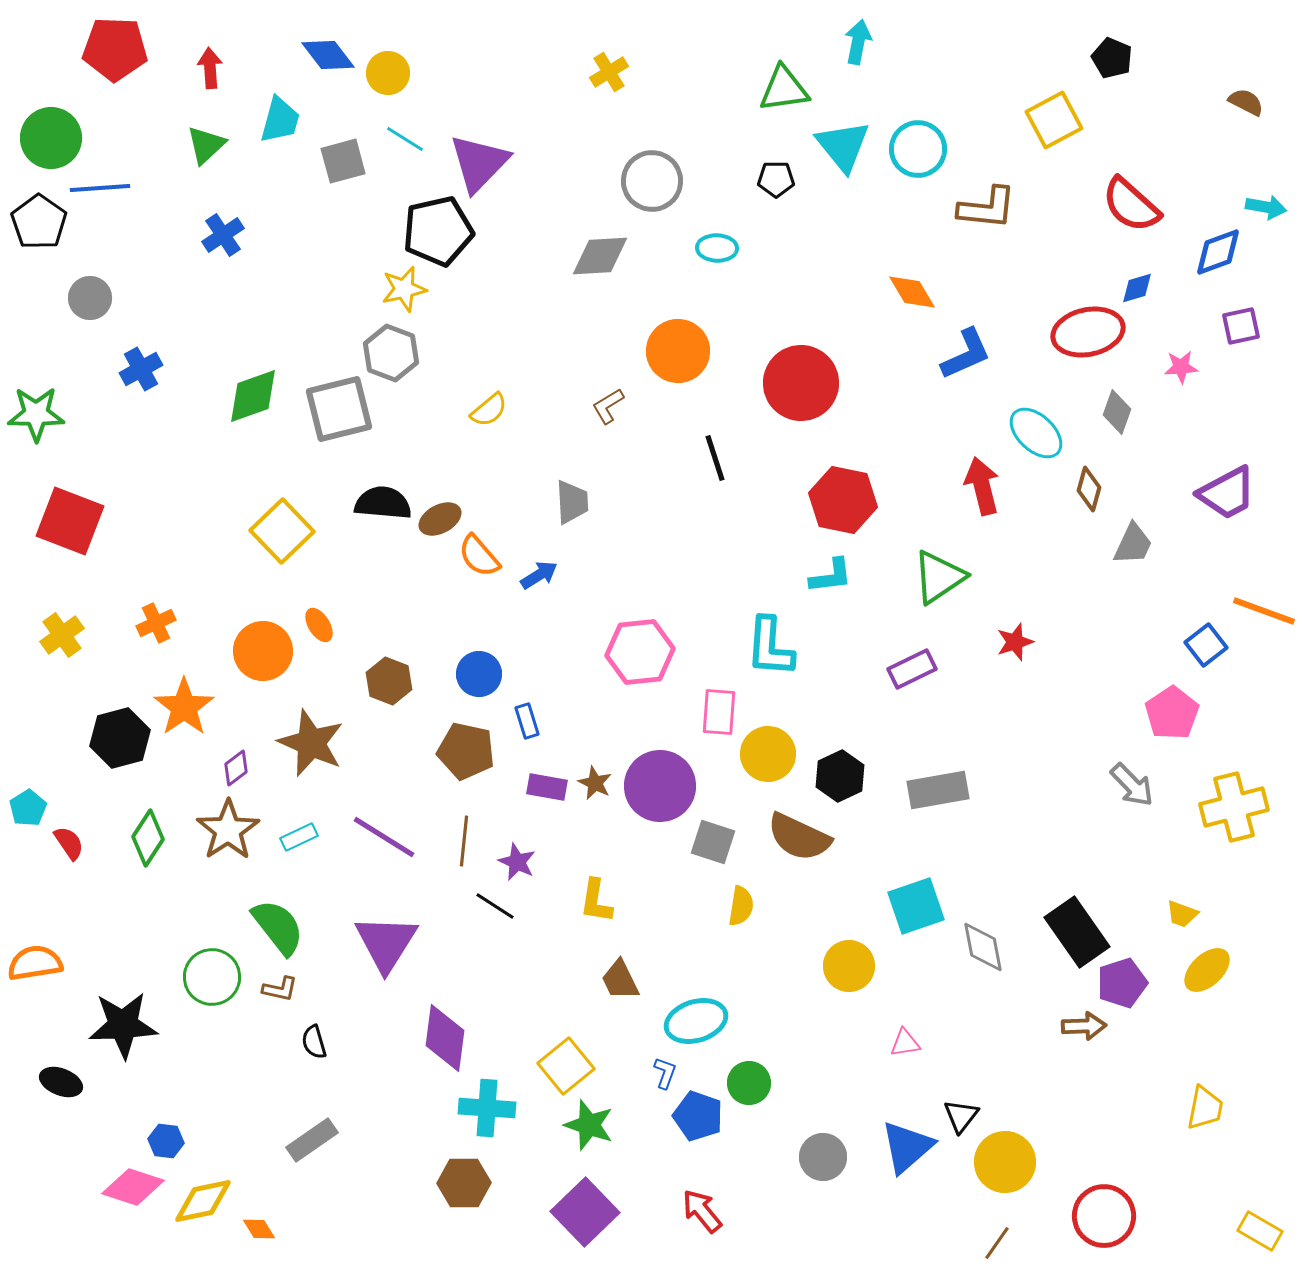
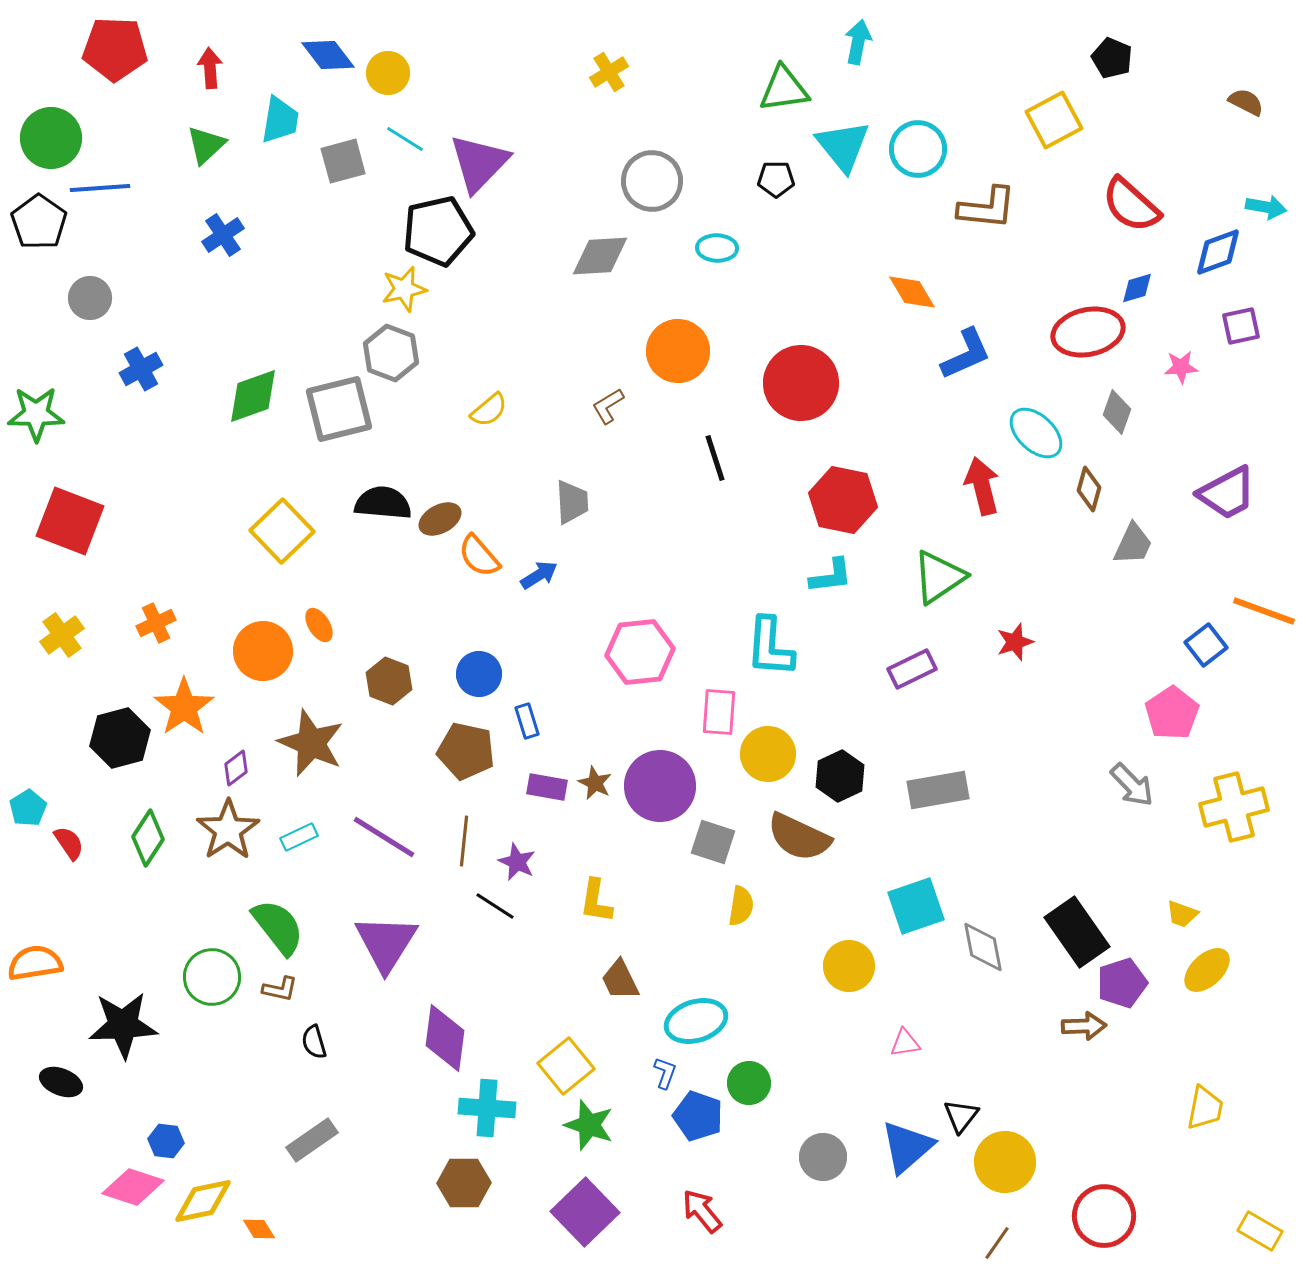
cyan trapezoid at (280, 120): rotated 6 degrees counterclockwise
